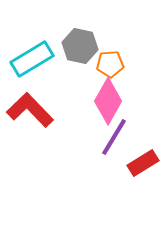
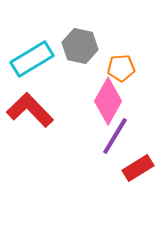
orange pentagon: moved 11 px right, 4 px down
purple line: moved 1 px right, 1 px up
red rectangle: moved 5 px left, 5 px down
